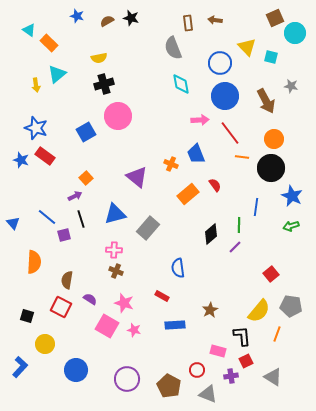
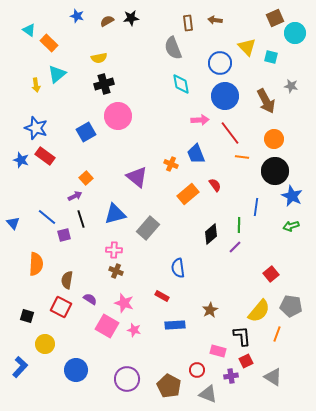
black star at (131, 18): rotated 21 degrees counterclockwise
black circle at (271, 168): moved 4 px right, 3 px down
orange semicircle at (34, 262): moved 2 px right, 2 px down
